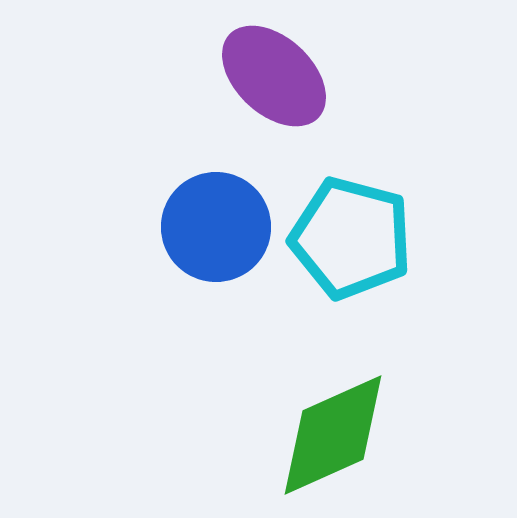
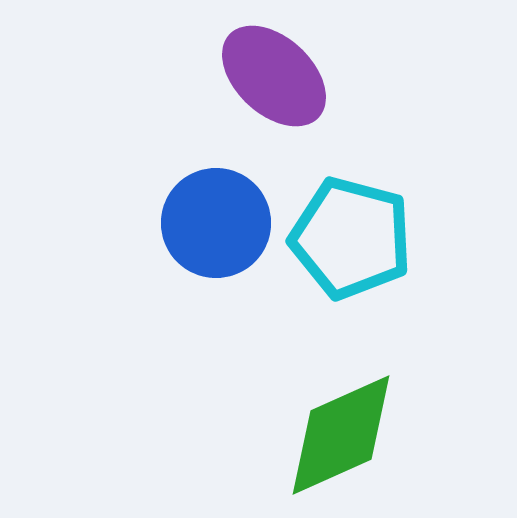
blue circle: moved 4 px up
green diamond: moved 8 px right
